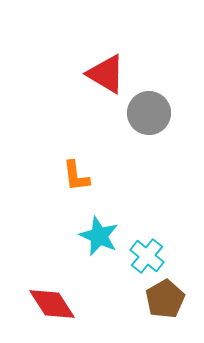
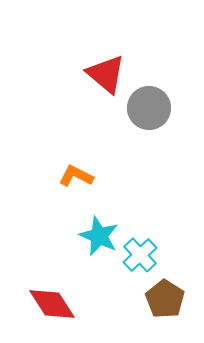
red triangle: rotated 9 degrees clockwise
gray circle: moved 5 px up
orange L-shape: rotated 124 degrees clockwise
cyan cross: moved 7 px left, 1 px up; rotated 8 degrees clockwise
brown pentagon: rotated 9 degrees counterclockwise
